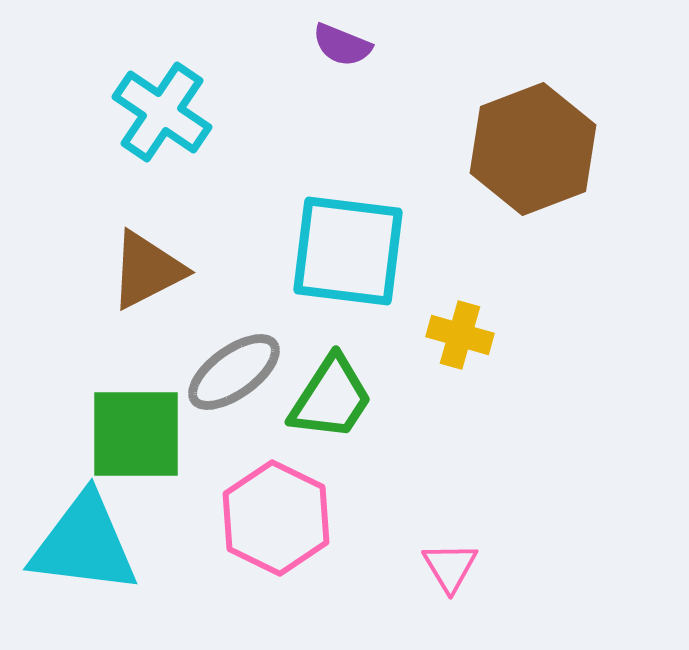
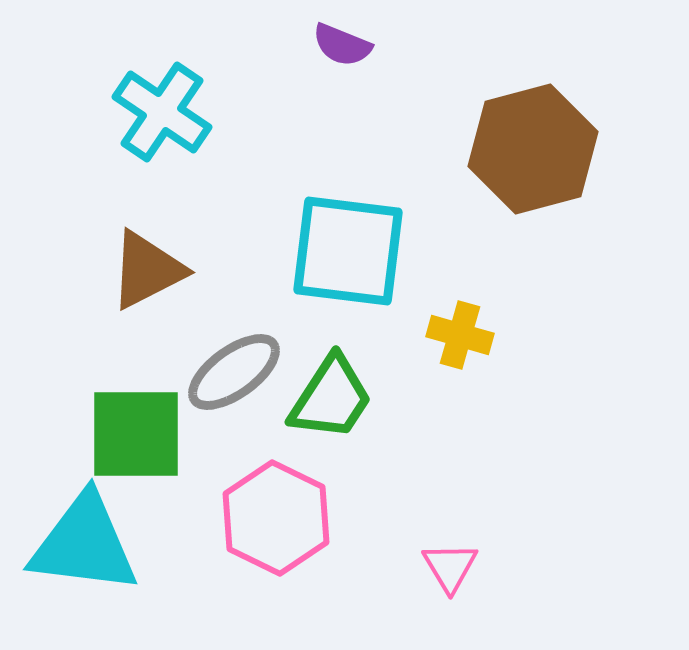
brown hexagon: rotated 6 degrees clockwise
